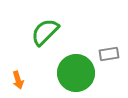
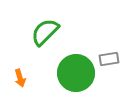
gray rectangle: moved 5 px down
orange arrow: moved 2 px right, 2 px up
